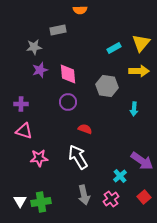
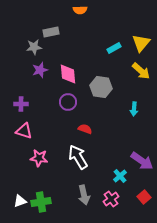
gray rectangle: moved 7 px left, 2 px down
yellow arrow: moved 2 px right; rotated 42 degrees clockwise
gray hexagon: moved 6 px left, 1 px down
pink star: rotated 12 degrees clockwise
white triangle: rotated 40 degrees clockwise
